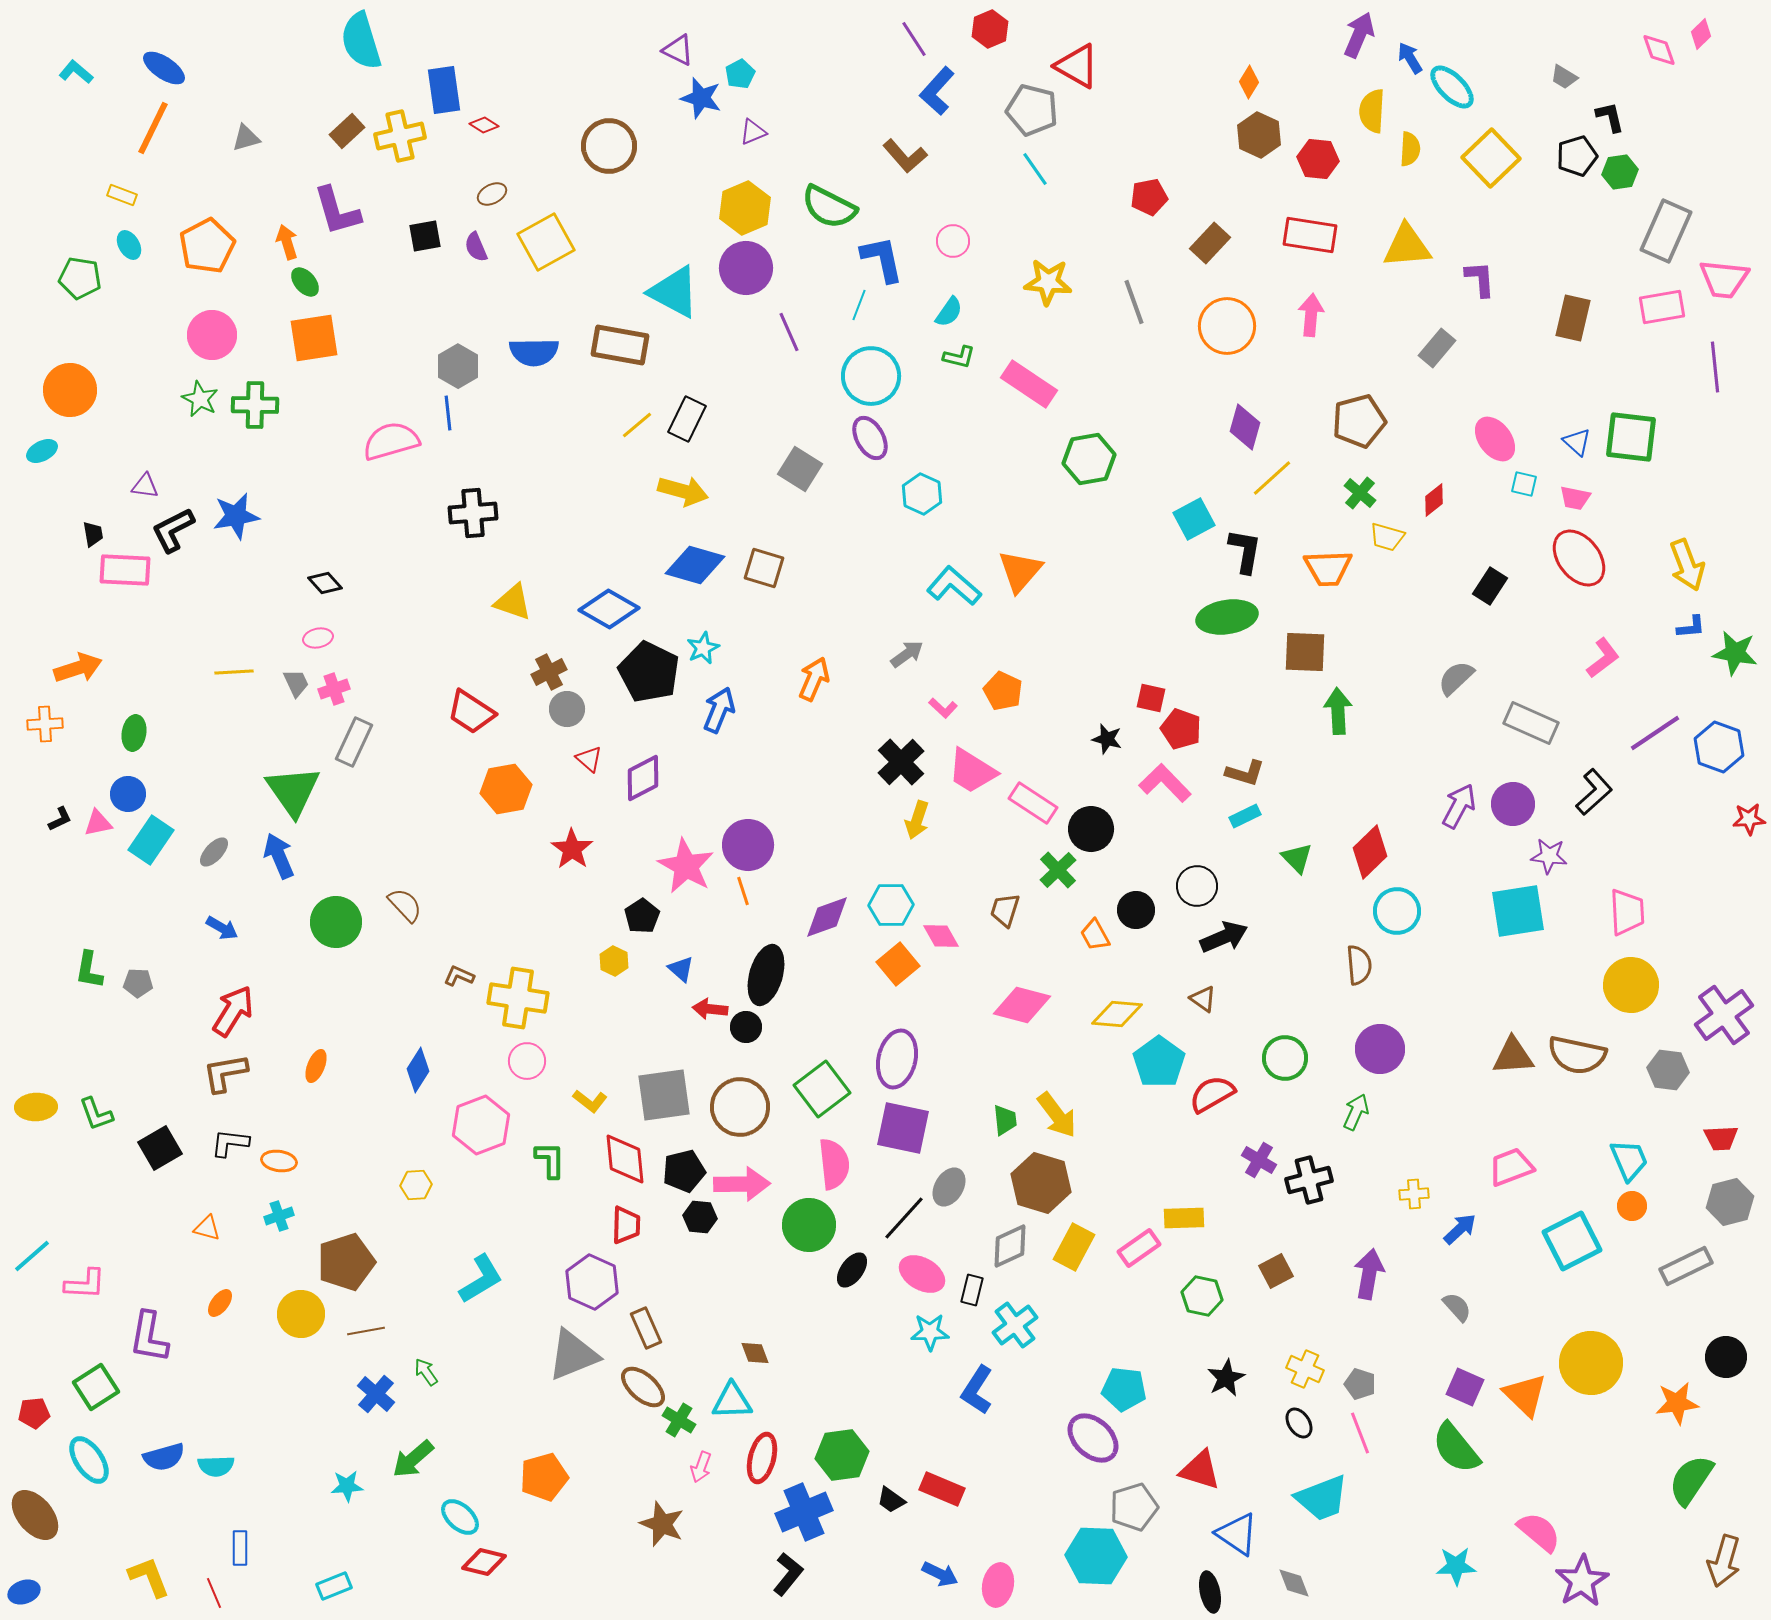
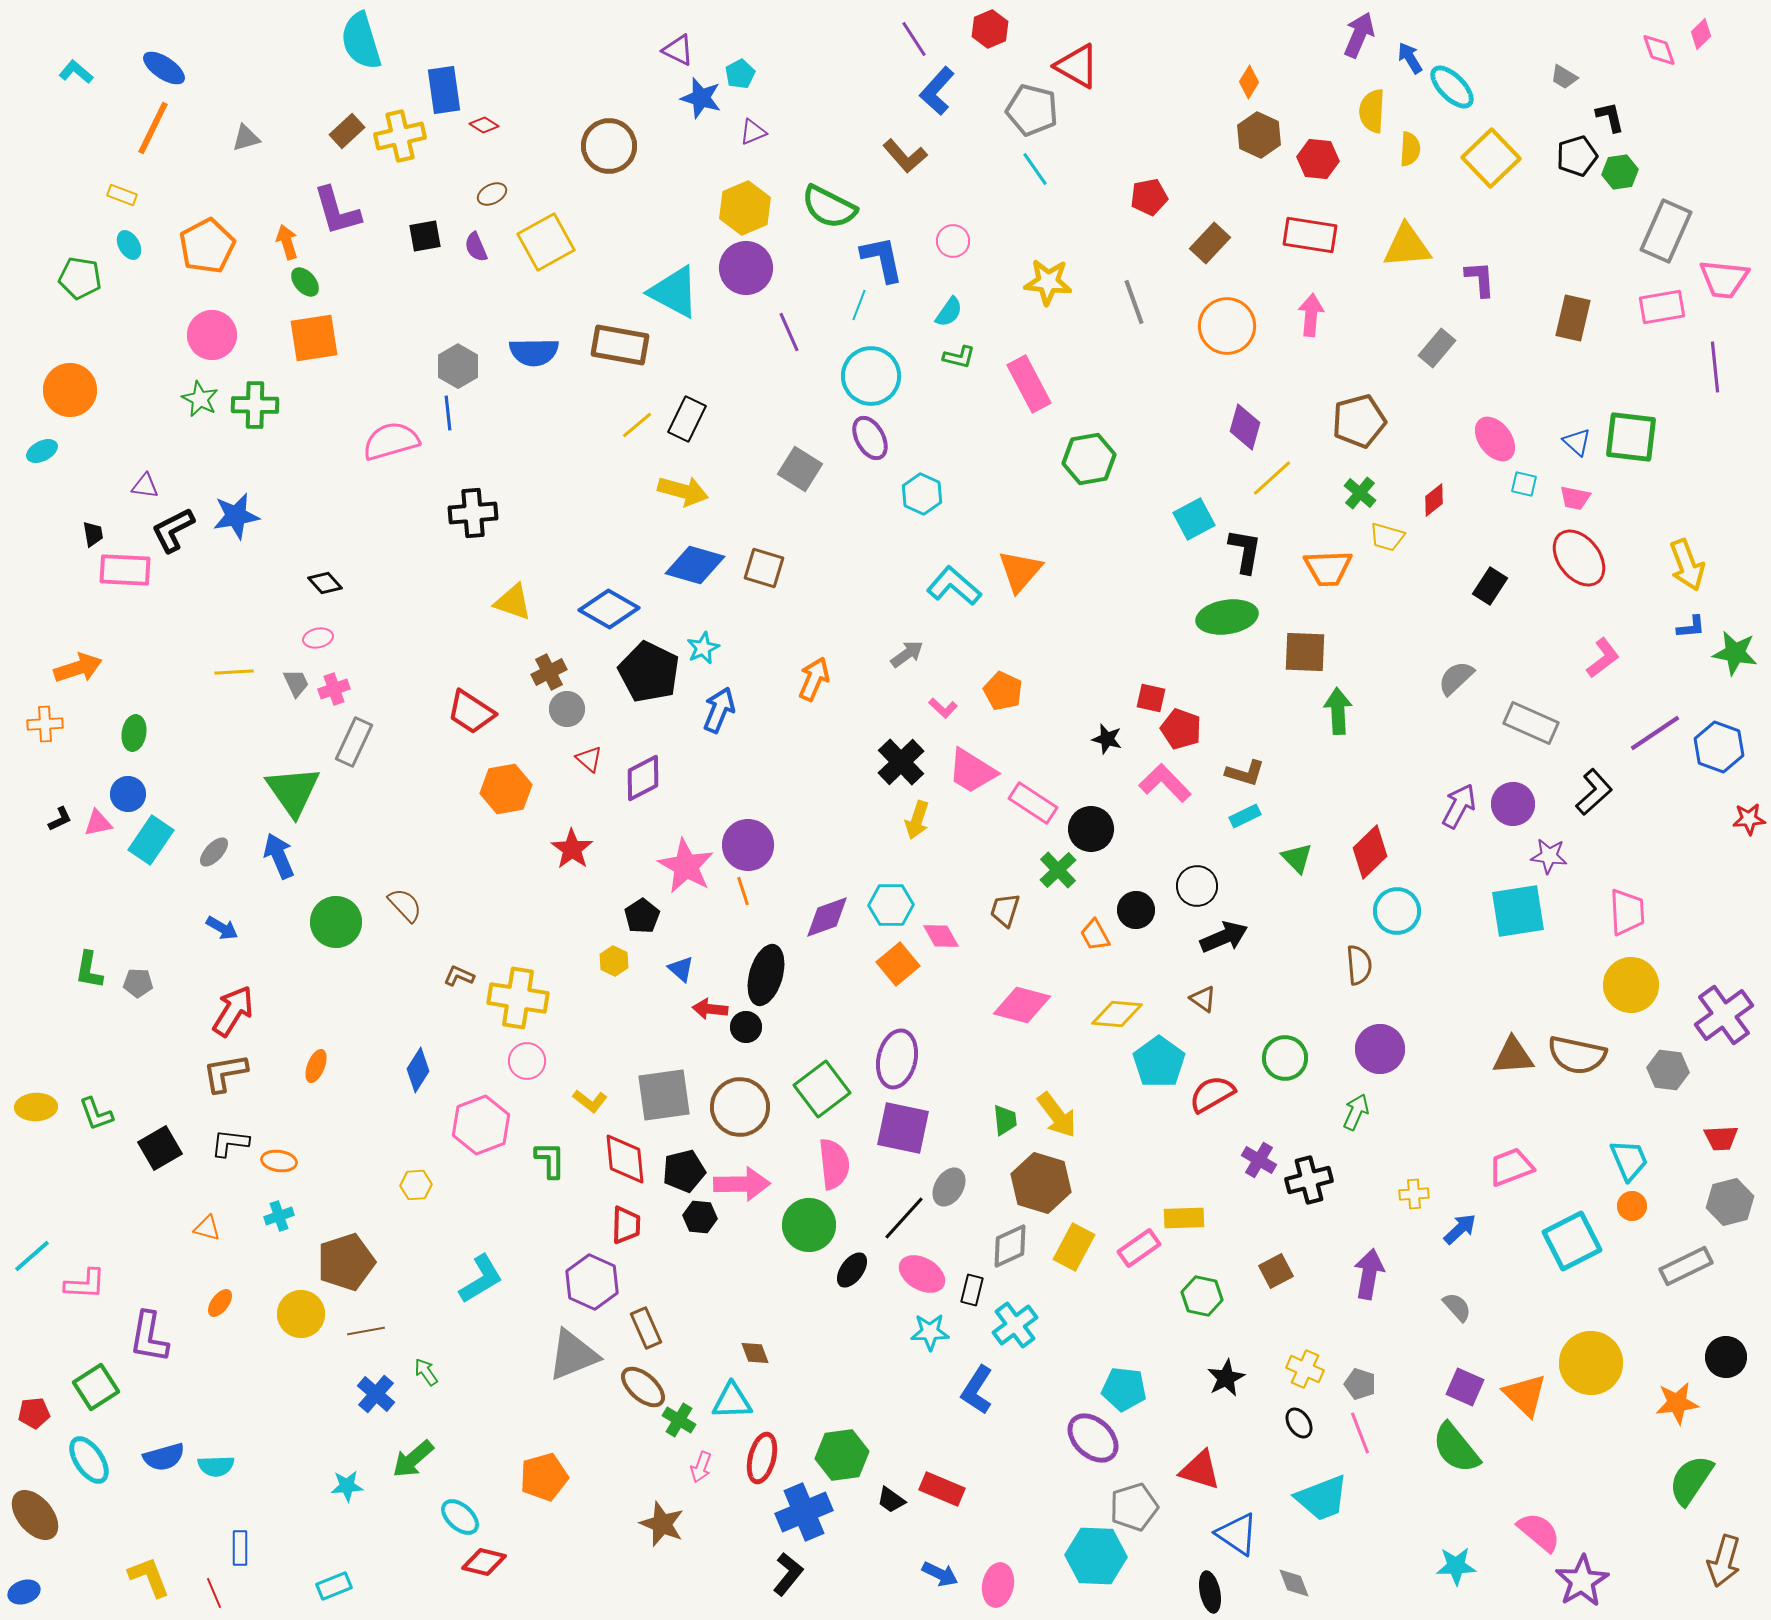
pink rectangle at (1029, 384): rotated 28 degrees clockwise
